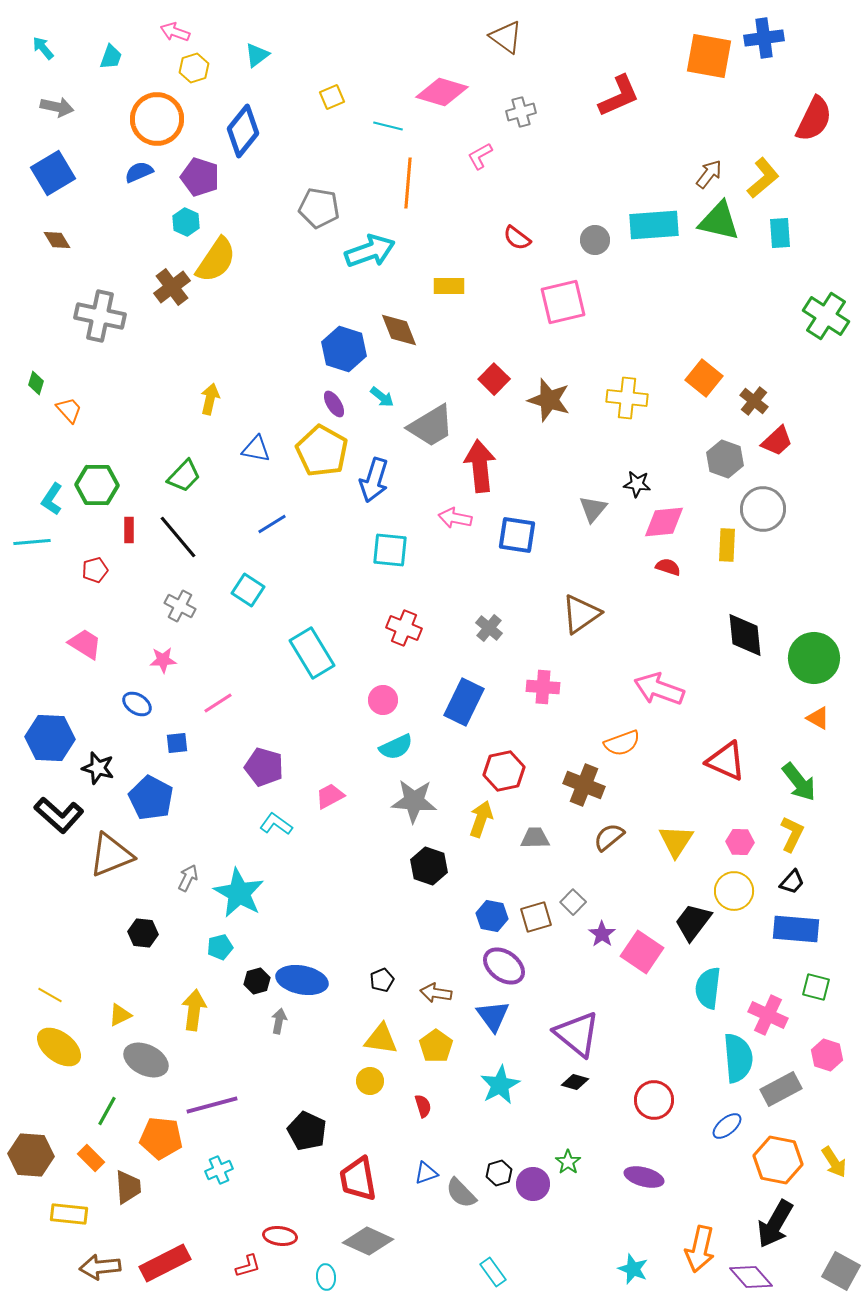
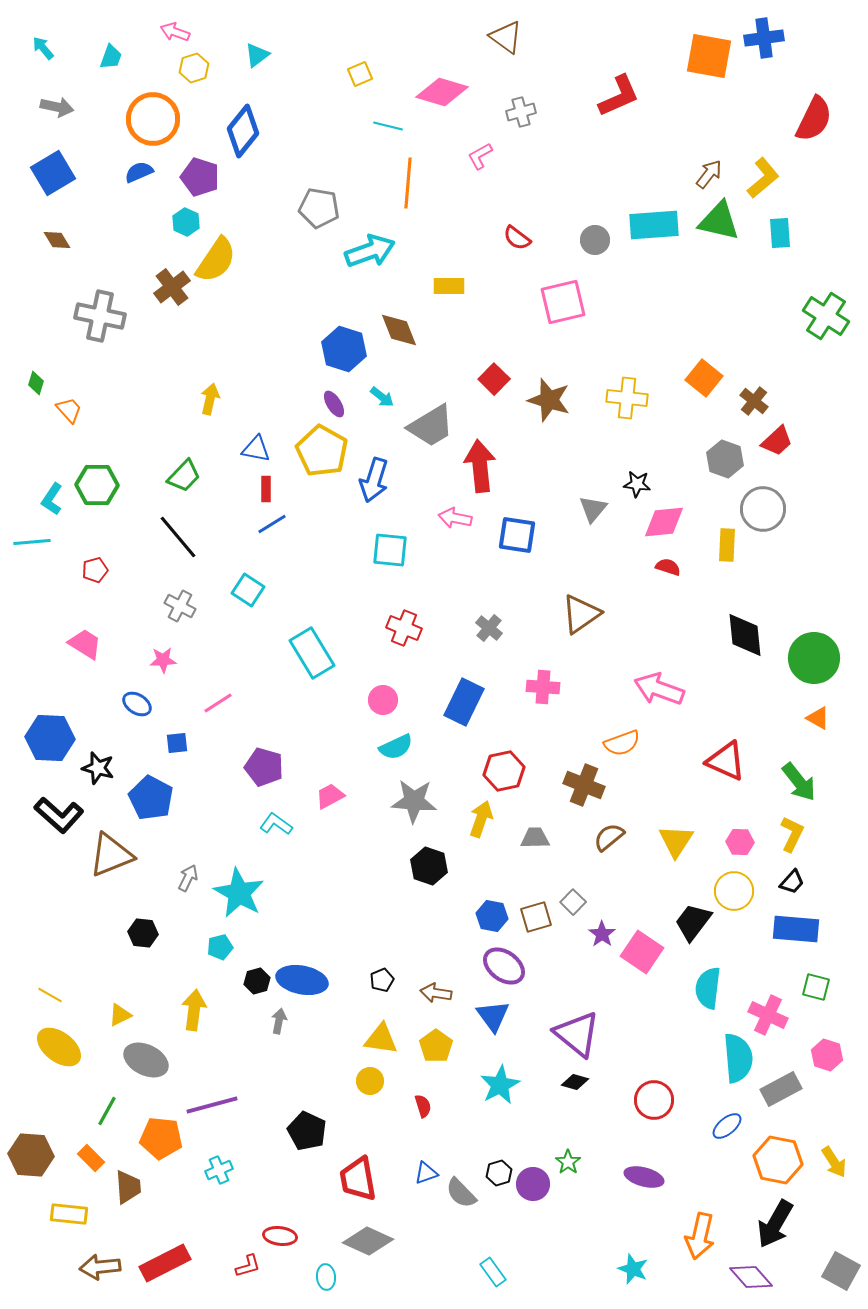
yellow square at (332, 97): moved 28 px right, 23 px up
orange circle at (157, 119): moved 4 px left
red rectangle at (129, 530): moved 137 px right, 41 px up
orange arrow at (700, 1249): moved 13 px up
